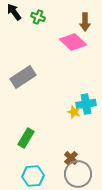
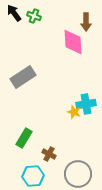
black arrow: moved 1 px down
green cross: moved 4 px left, 1 px up
brown arrow: moved 1 px right
pink diamond: rotated 44 degrees clockwise
green rectangle: moved 2 px left
brown cross: moved 22 px left, 4 px up; rotated 16 degrees counterclockwise
